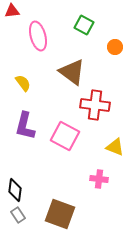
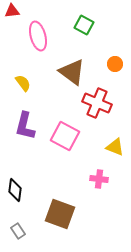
orange circle: moved 17 px down
red cross: moved 2 px right, 2 px up; rotated 16 degrees clockwise
gray rectangle: moved 16 px down
